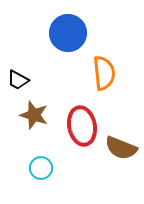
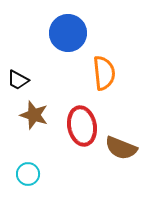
cyan circle: moved 13 px left, 6 px down
